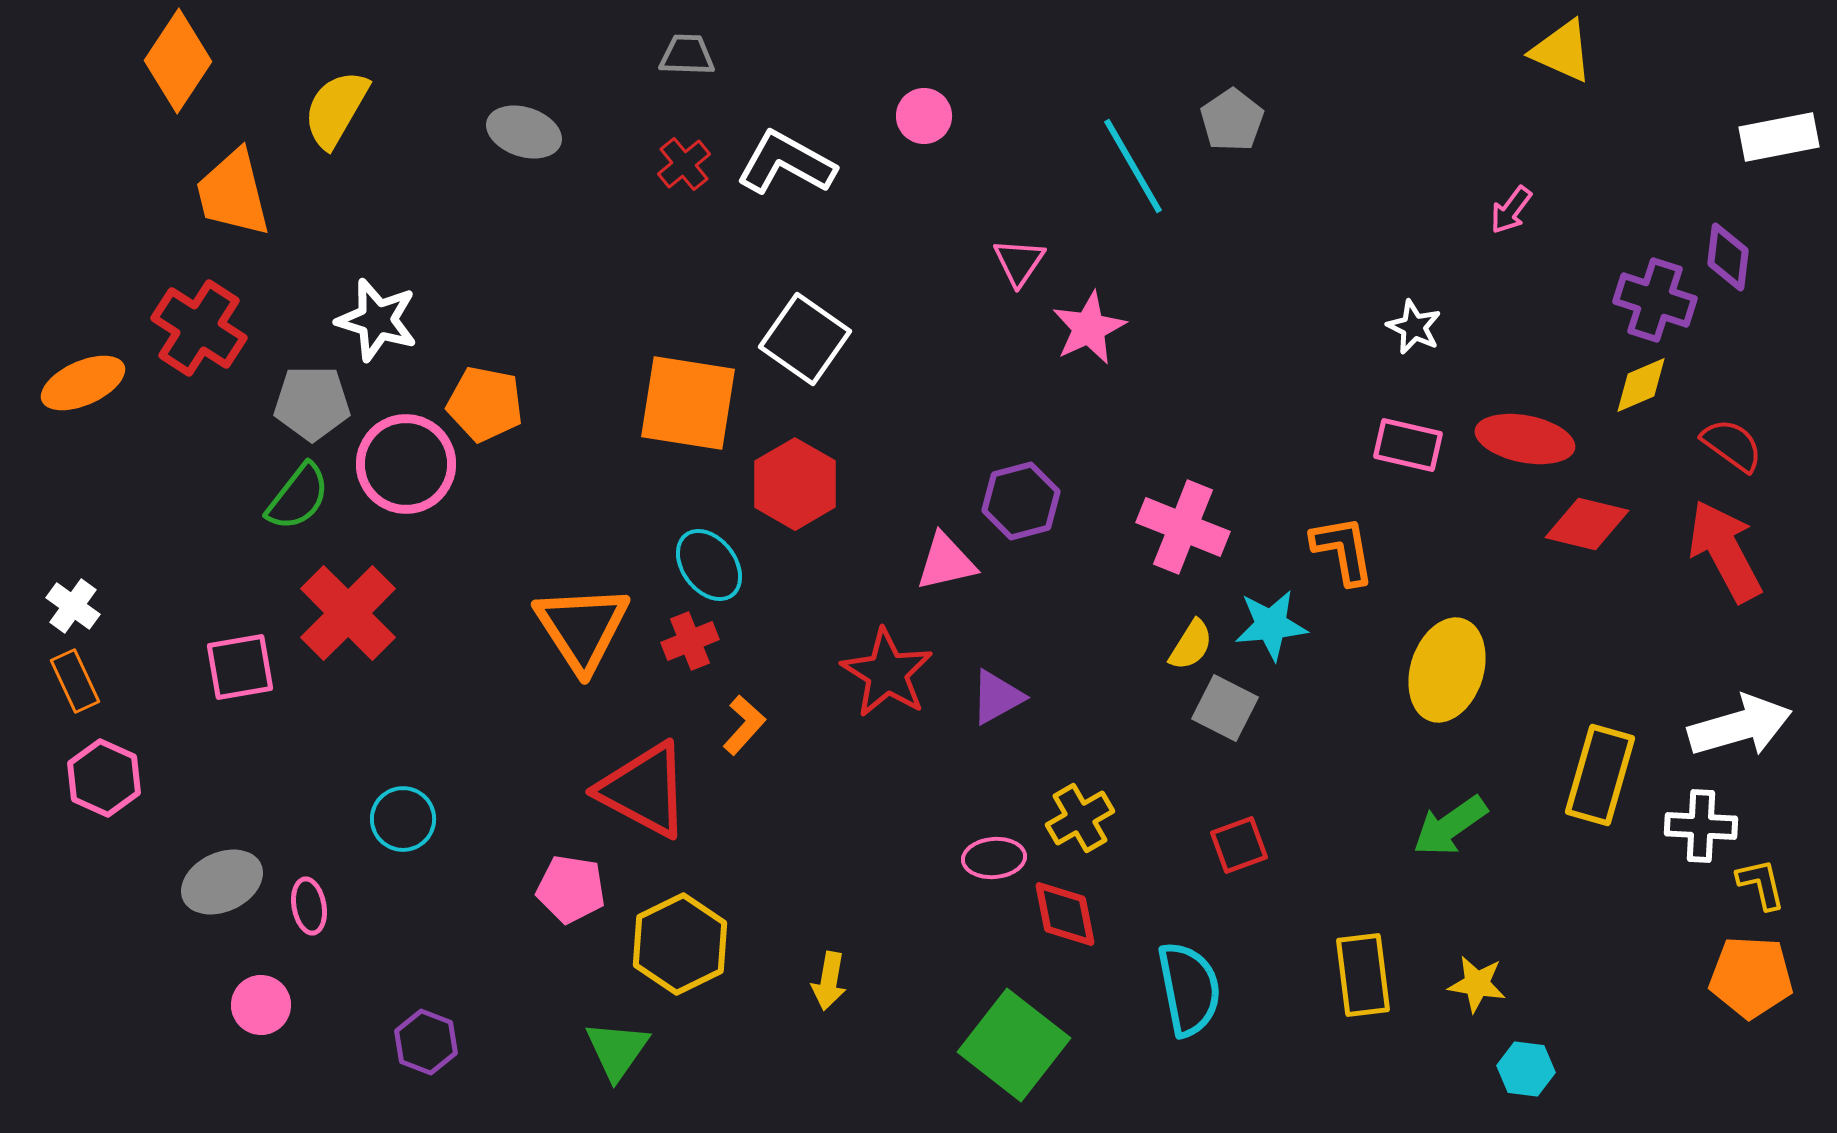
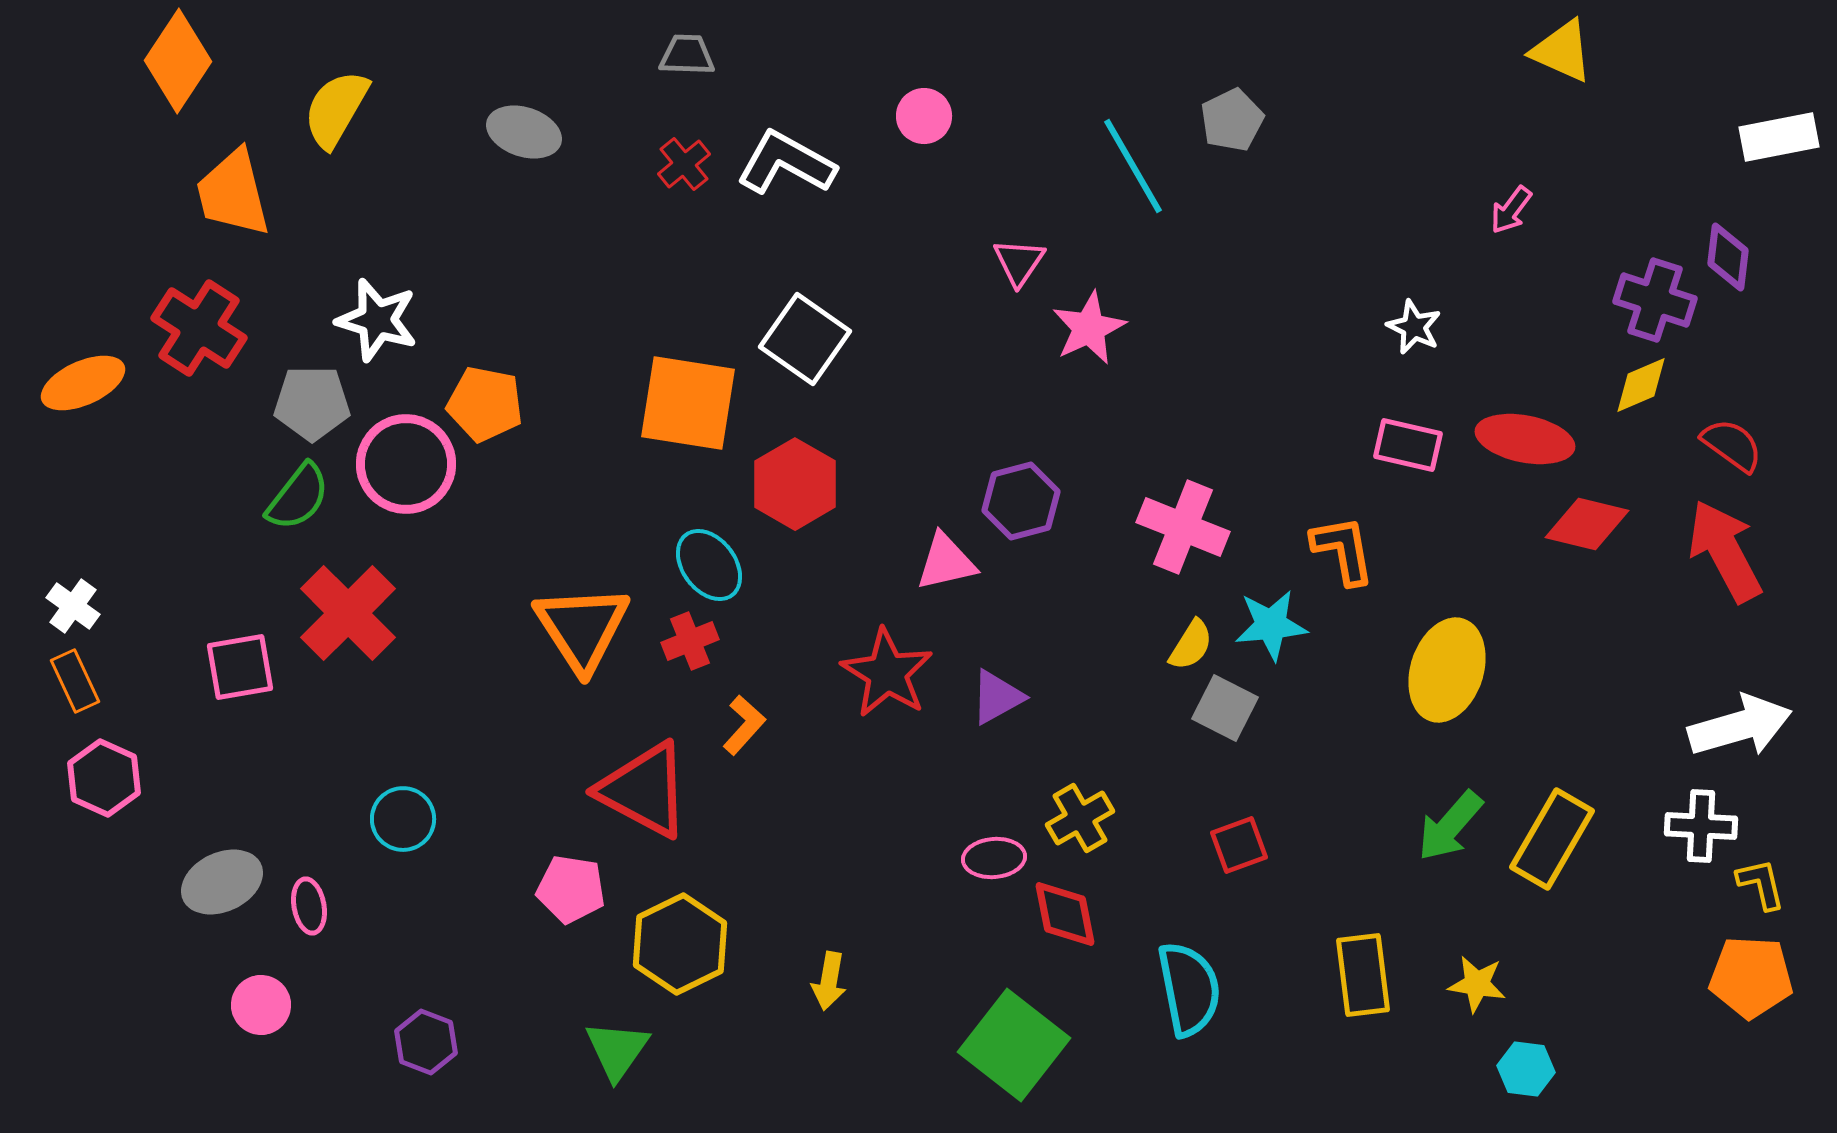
gray pentagon at (1232, 120): rotated 8 degrees clockwise
yellow rectangle at (1600, 775): moved 48 px left, 64 px down; rotated 14 degrees clockwise
green arrow at (1450, 826): rotated 14 degrees counterclockwise
